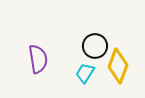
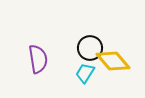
black circle: moved 5 px left, 2 px down
yellow diamond: moved 5 px left, 5 px up; rotated 60 degrees counterclockwise
